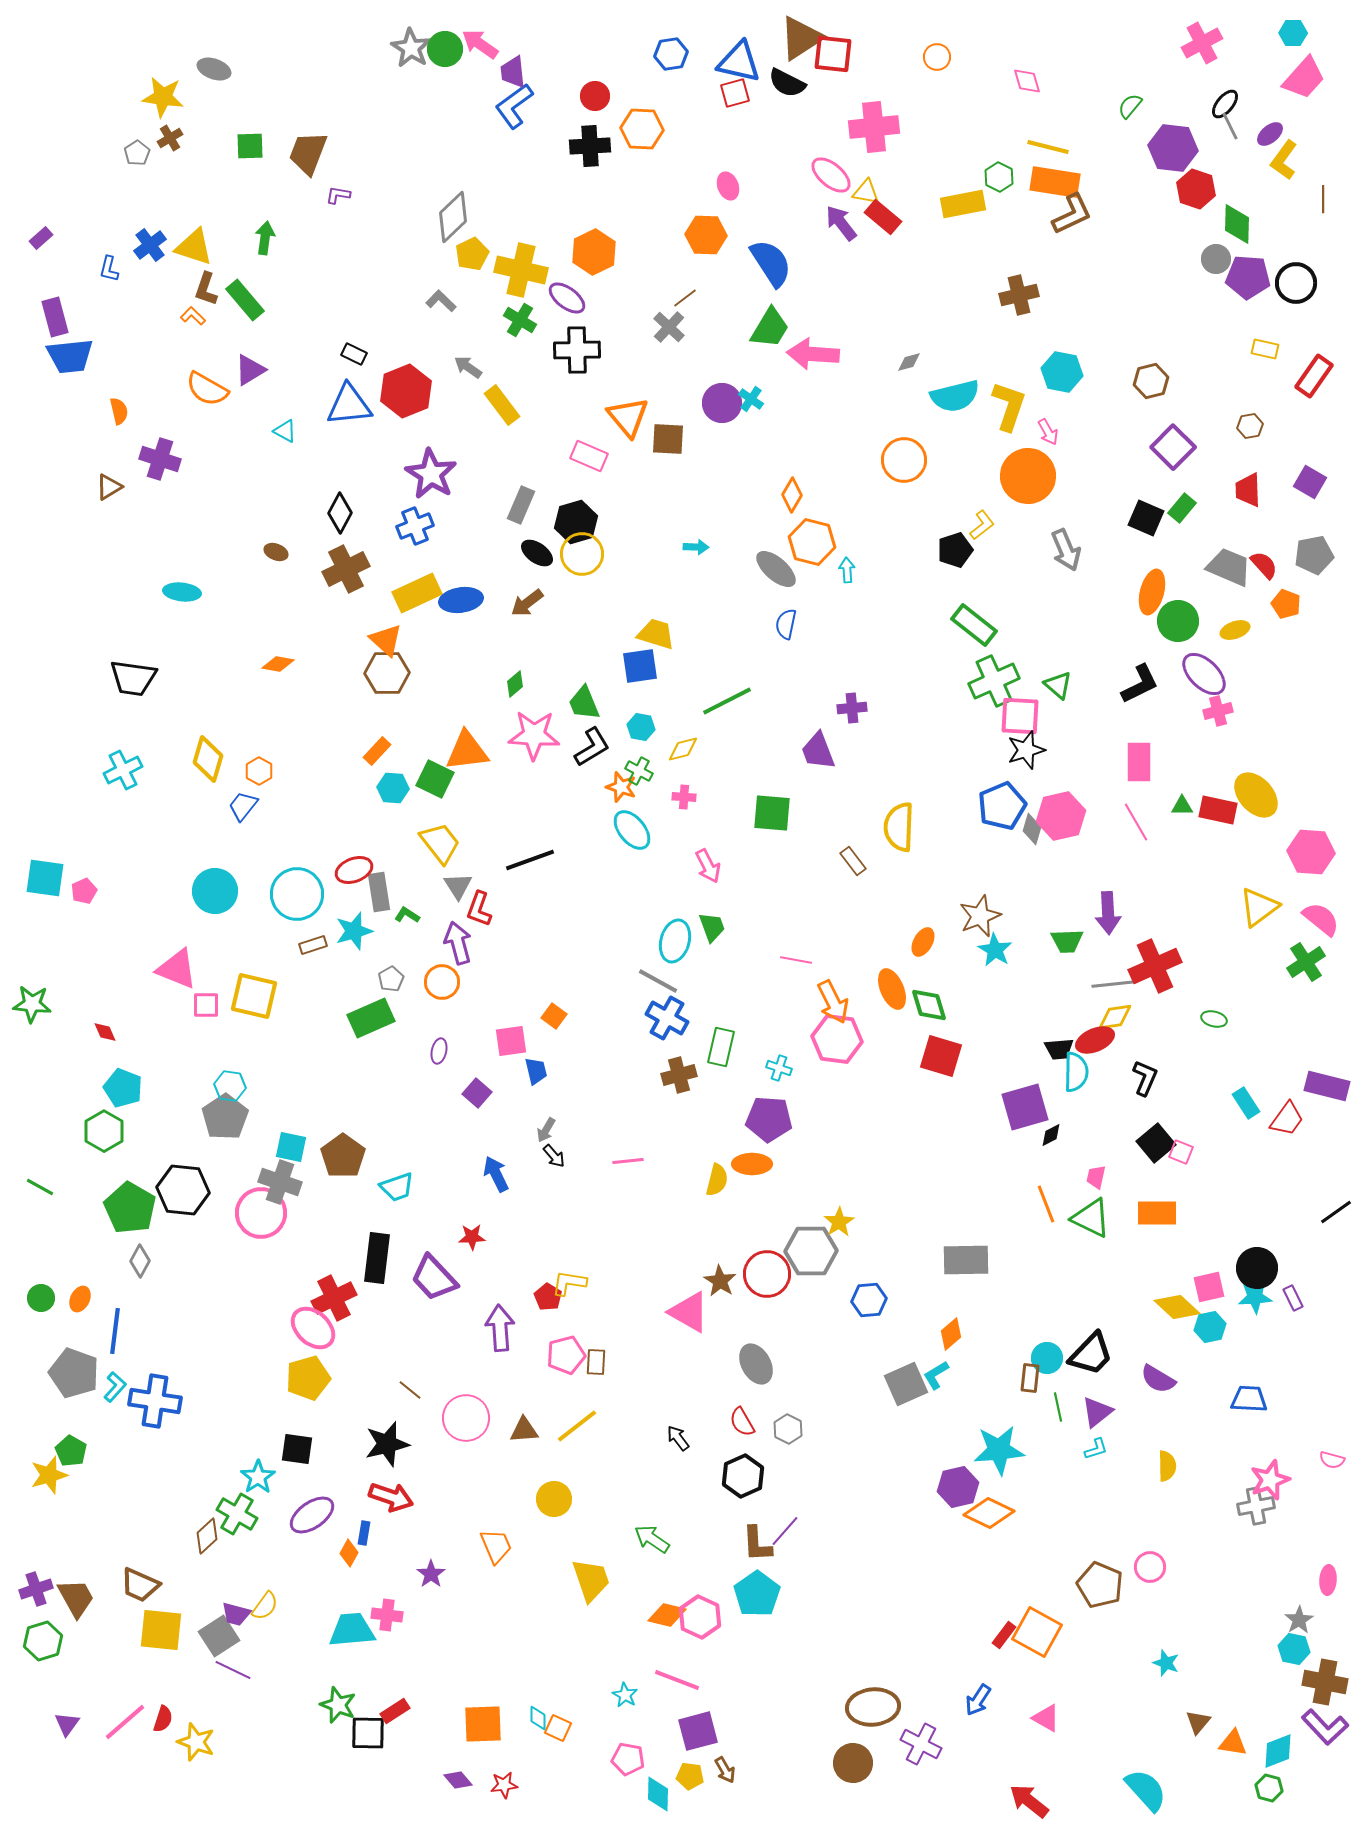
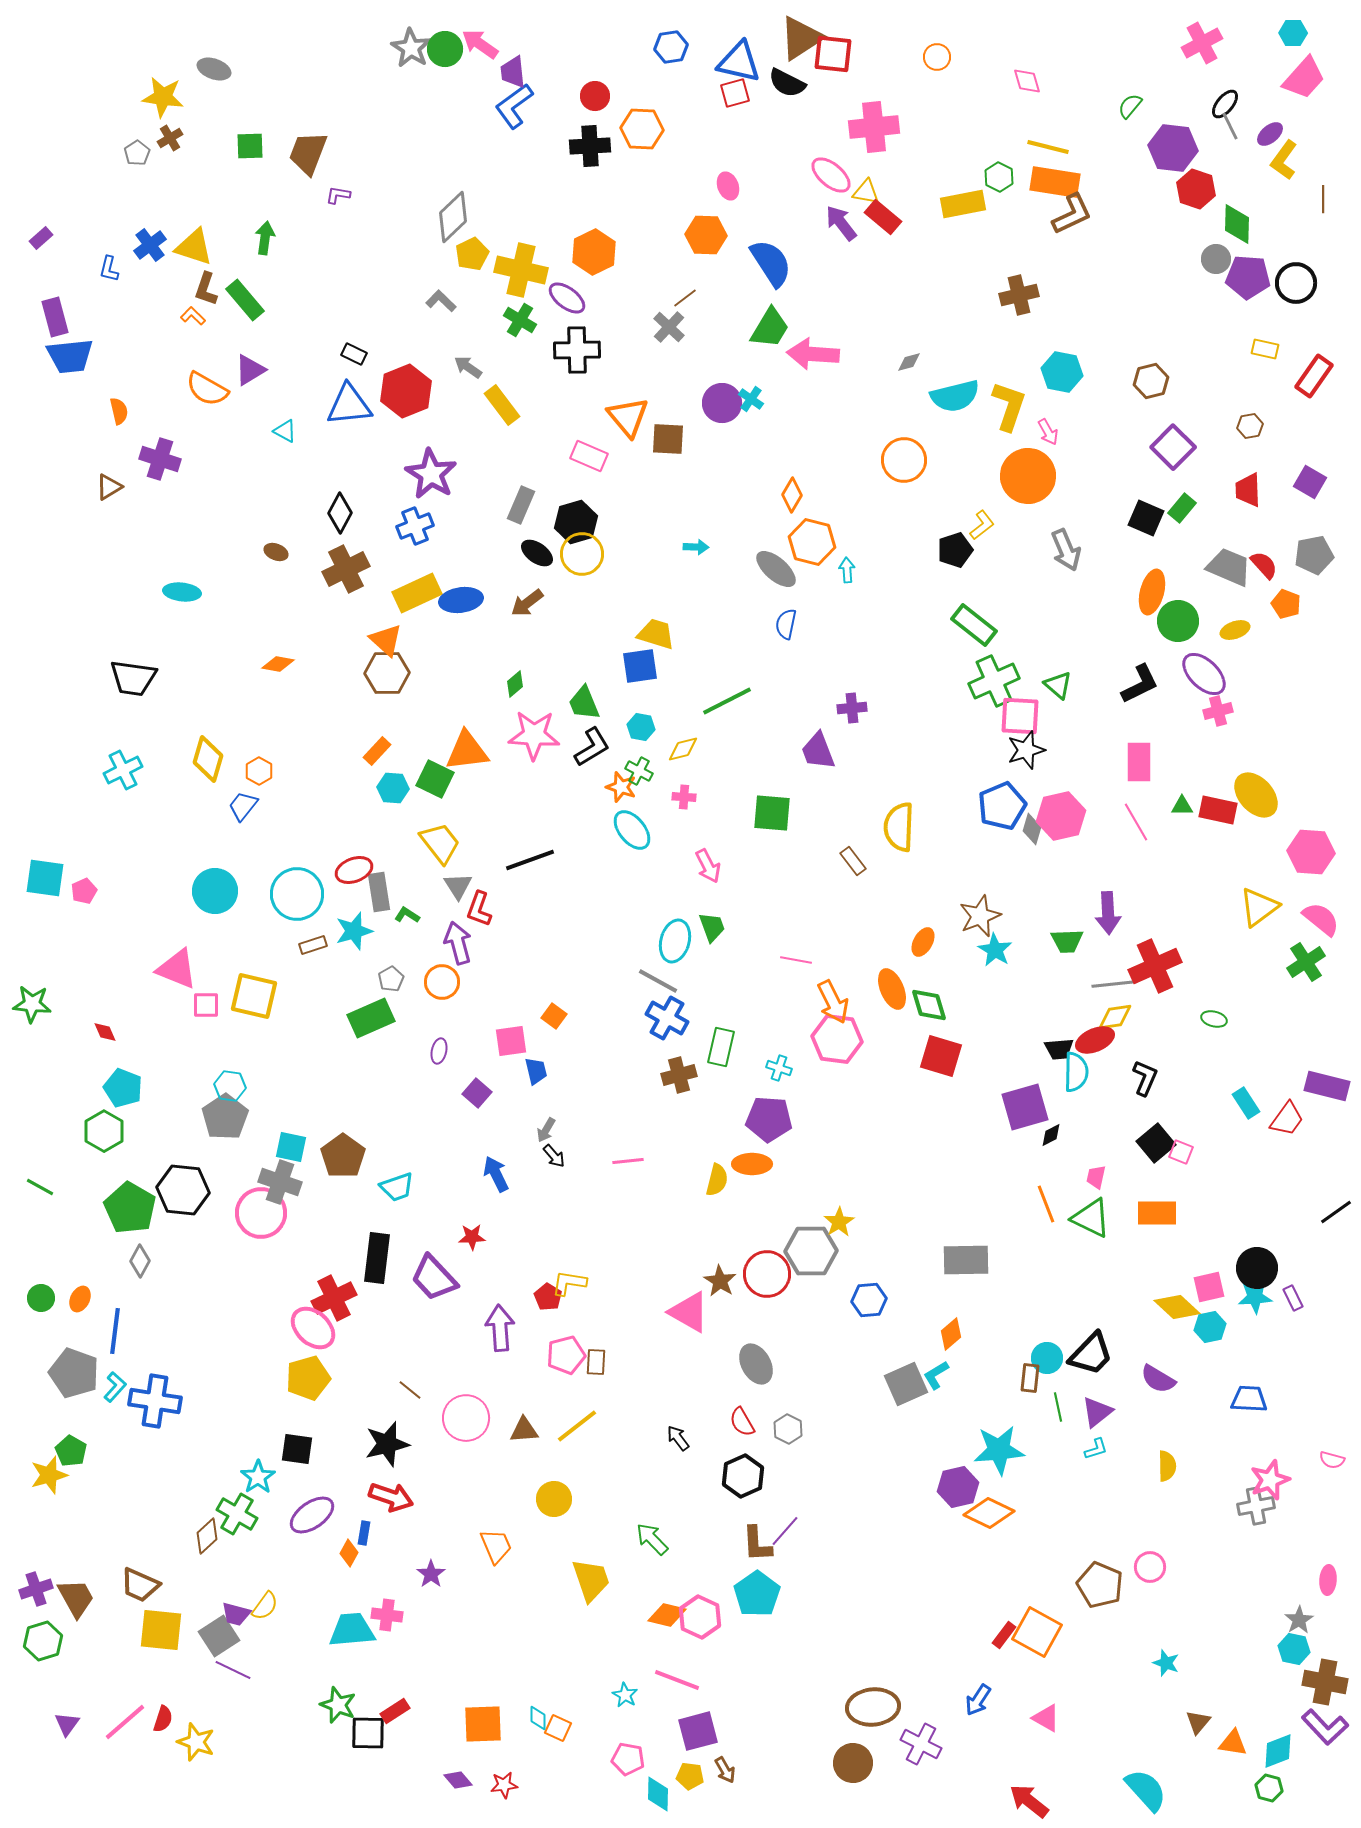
blue hexagon at (671, 54): moved 7 px up
green arrow at (652, 1539): rotated 12 degrees clockwise
